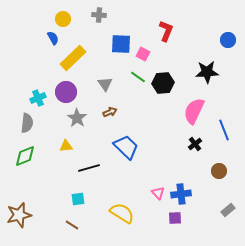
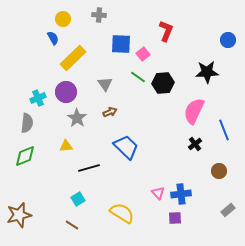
pink square: rotated 24 degrees clockwise
cyan square: rotated 24 degrees counterclockwise
